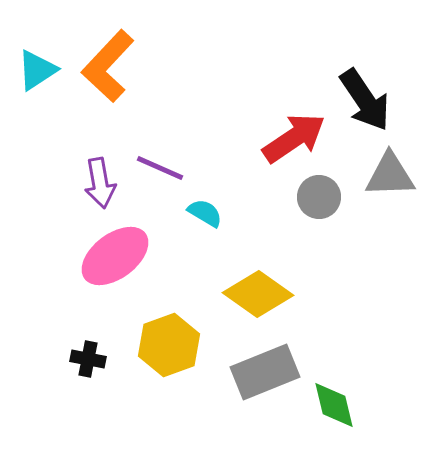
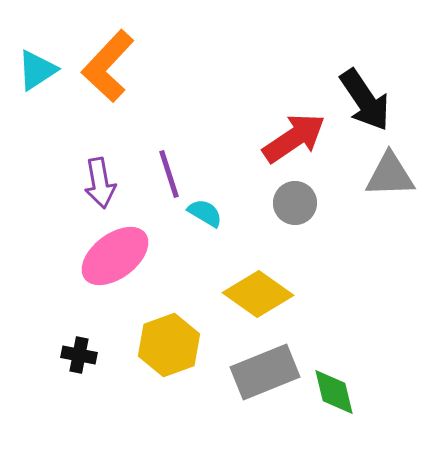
purple line: moved 9 px right, 6 px down; rotated 48 degrees clockwise
gray circle: moved 24 px left, 6 px down
black cross: moved 9 px left, 4 px up
green diamond: moved 13 px up
